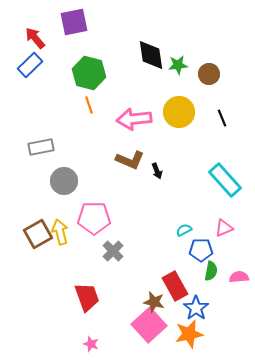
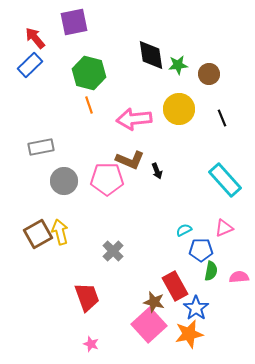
yellow circle: moved 3 px up
pink pentagon: moved 13 px right, 39 px up
